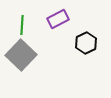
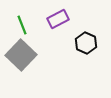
green line: rotated 24 degrees counterclockwise
black hexagon: rotated 10 degrees counterclockwise
